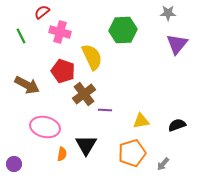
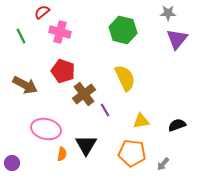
green hexagon: rotated 16 degrees clockwise
purple triangle: moved 5 px up
yellow semicircle: moved 33 px right, 21 px down
brown arrow: moved 2 px left
purple line: rotated 56 degrees clockwise
pink ellipse: moved 1 px right, 2 px down
orange pentagon: rotated 24 degrees clockwise
purple circle: moved 2 px left, 1 px up
